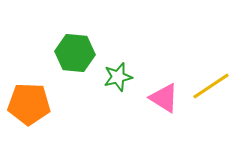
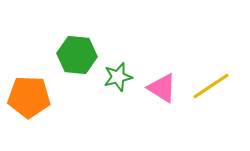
green hexagon: moved 2 px right, 2 px down
pink triangle: moved 2 px left, 10 px up
orange pentagon: moved 7 px up
